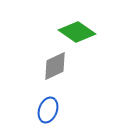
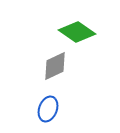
blue ellipse: moved 1 px up
